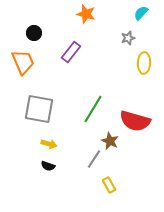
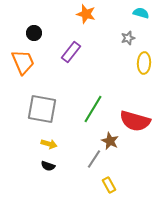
cyan semicircle: rotated 63 degrees clockwise
gray square: moved 3 px right
